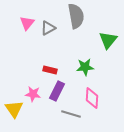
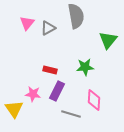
pink diamond: moved 2 px right, 2 px down
